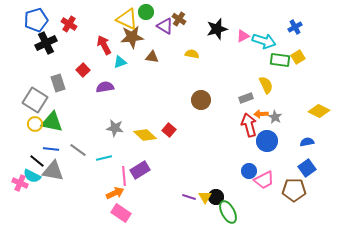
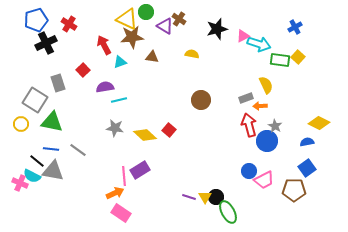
cyan arrow at (264, 41): moved 5 px left, 3 px down
yellow square at (298, 57): rotated 16 degrees counterclockwise
yellow diamond at (319, 111): moved 12 px down
orange arrow at (261, 114): moved 1 px left, 8 px up
gray star at (275, 117): moved 9 px down
yellow circle at (35, 124): moved 14 px left
cyan line at (104, 158): moved 15 px right, 58 px up
